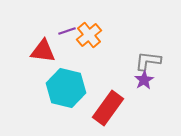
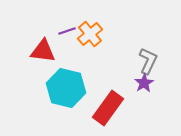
orange cross: moved 1 px right, 1 px up
gray L-shape: rotated 108 degrees clockwise
purple star: moved 3 px down
